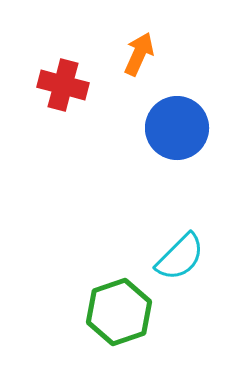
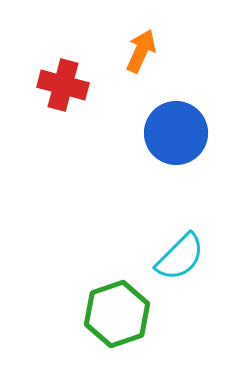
orange arrow: moved 2 px right, 3 px up
blue circle: moved 1 px left, 5 px down
green hexagon: moved 2 px left, 2 px down
